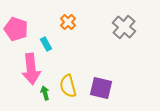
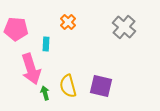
pink pentagon: rotated 15 degrees counterclockwise
cyan rectangle: rotated 32 degrees clockwise
pink arrow: rotated 12 degrees counterclockwise
purple square: moved 2 px up
